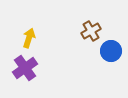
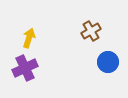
blue circle: moved 3 px left, 11 px down
purple cross: rotated 10 degrees clockwise
